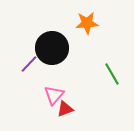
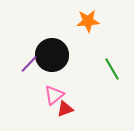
orange star: moved 1 px right, 2 px up
black circle: moved 7 px down
green line: moved 5 px up
pink triangle: rotated 10 degrees clockwise
